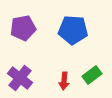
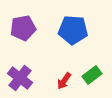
red arrow: rotated 30 degrees clockwise
